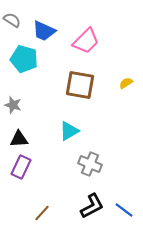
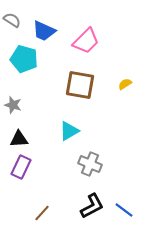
yellow semicircle: moved 1 px left, 1 px down
